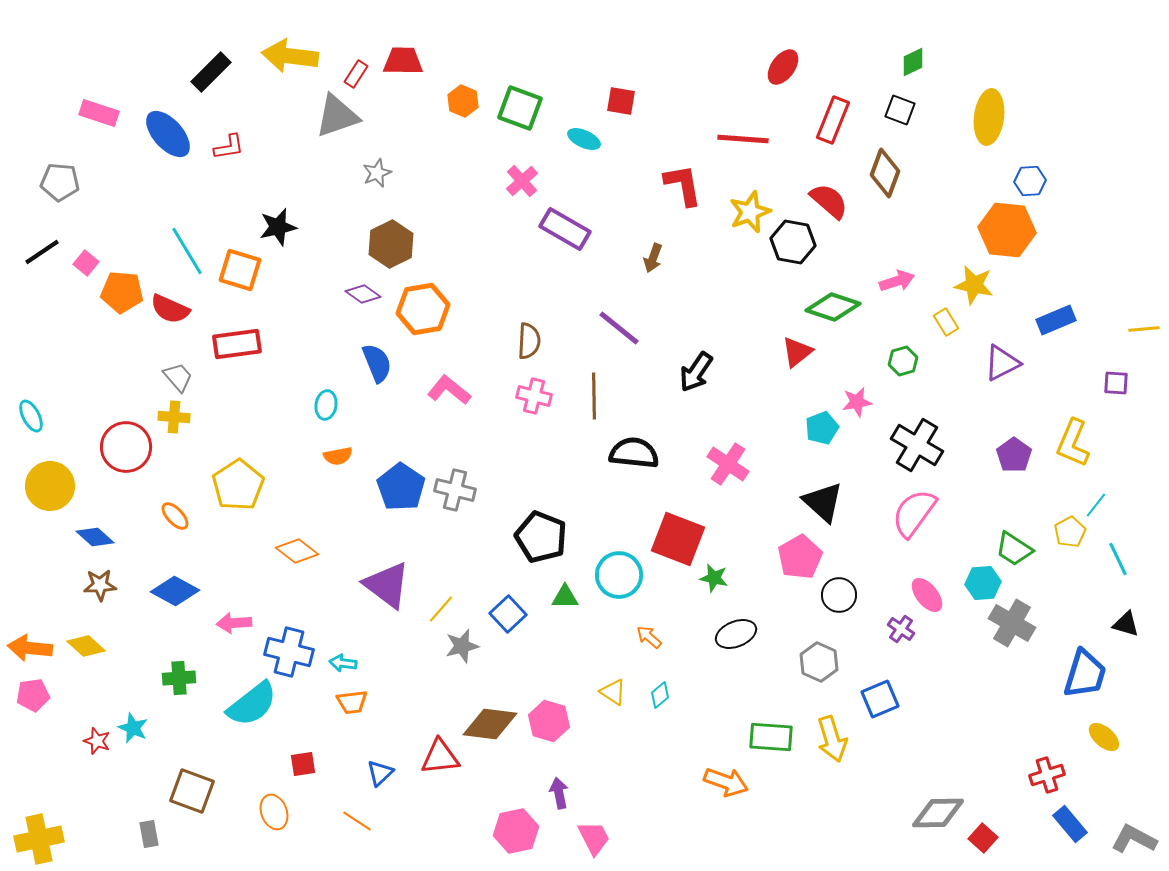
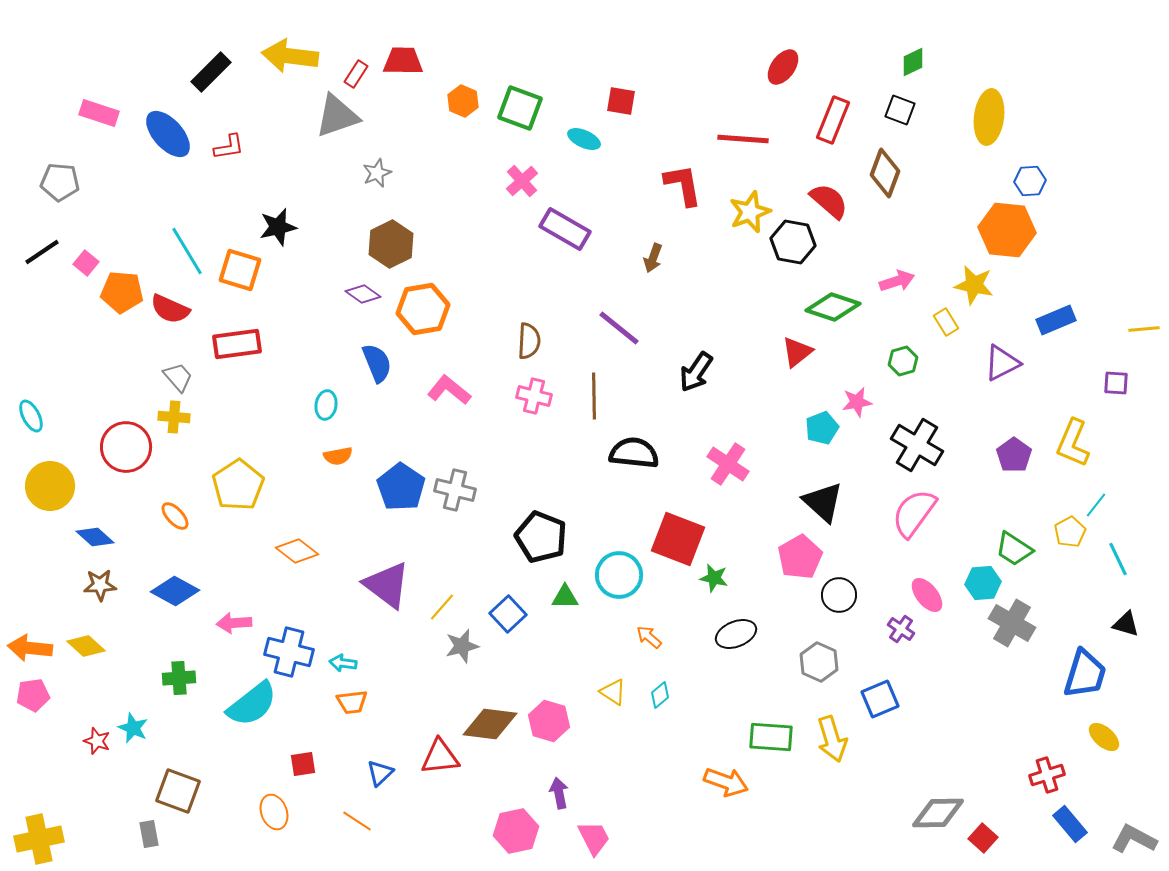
yellow line at (441, 609): moved 1 px right, 2 px up
brown square at (192, 791): moved 14 px left
